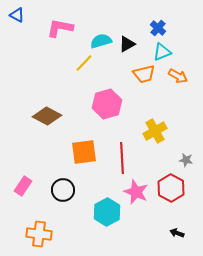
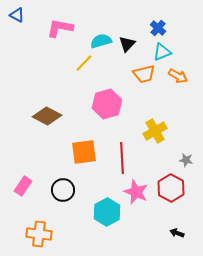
black triangle: rotated 18 degrees counterclockwise
